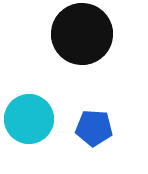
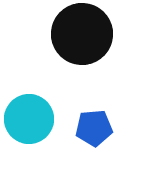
blue pentagon: rotated 9 degrees counterclockwise
